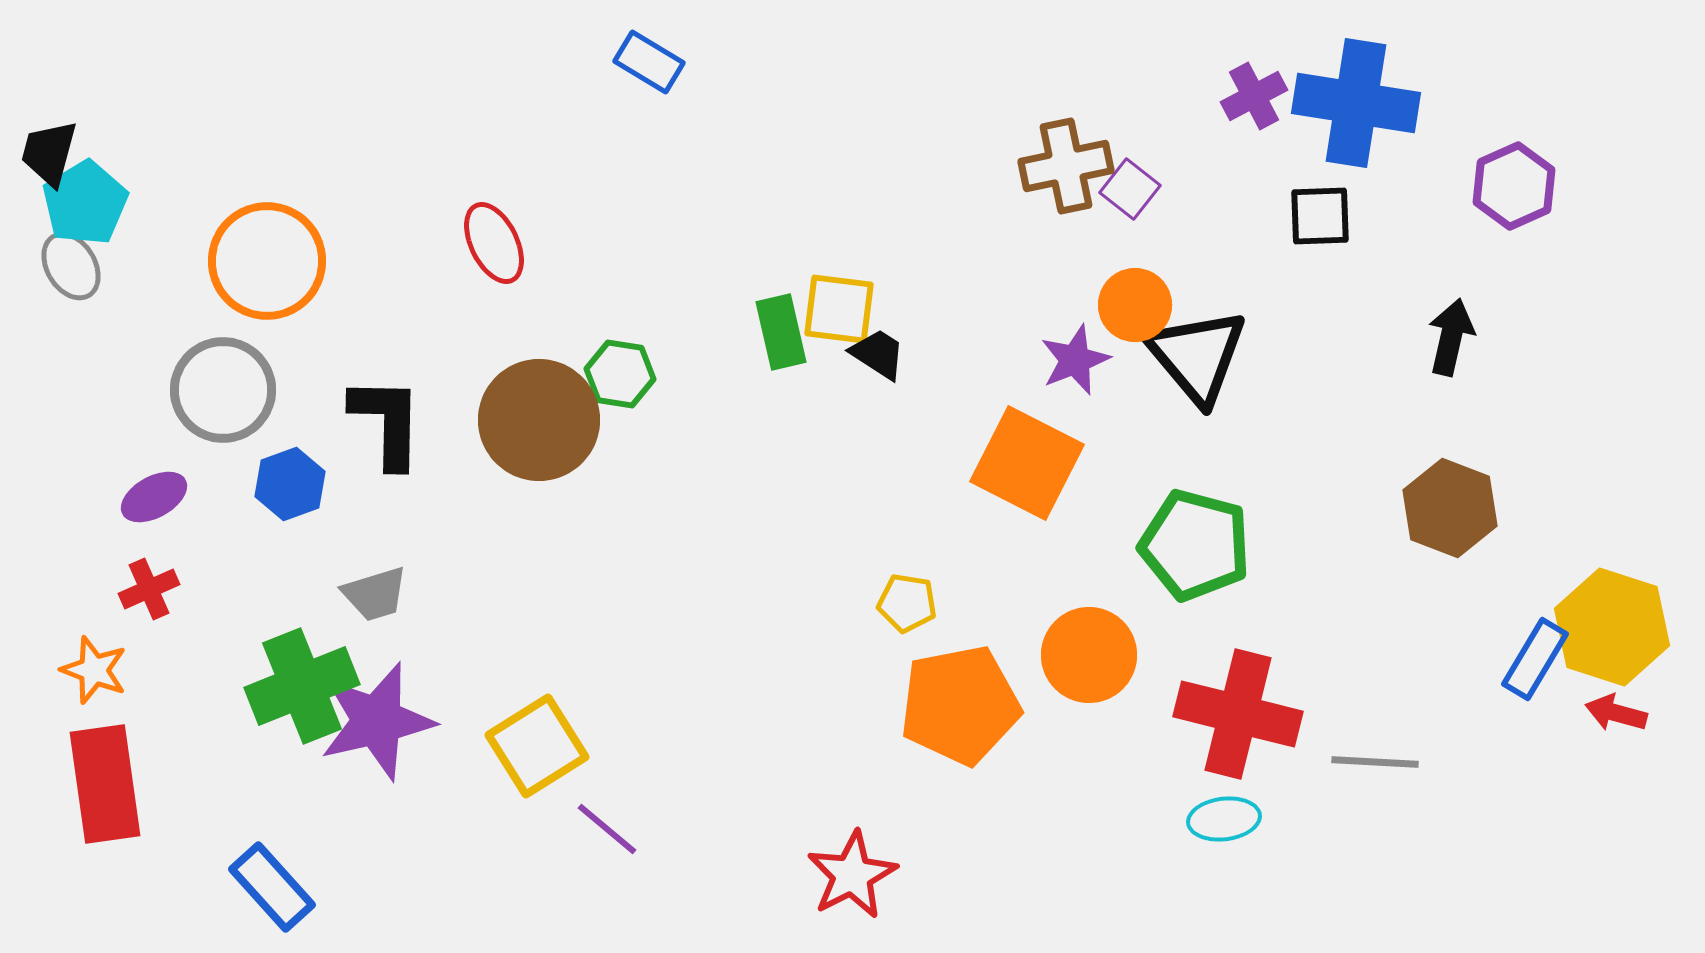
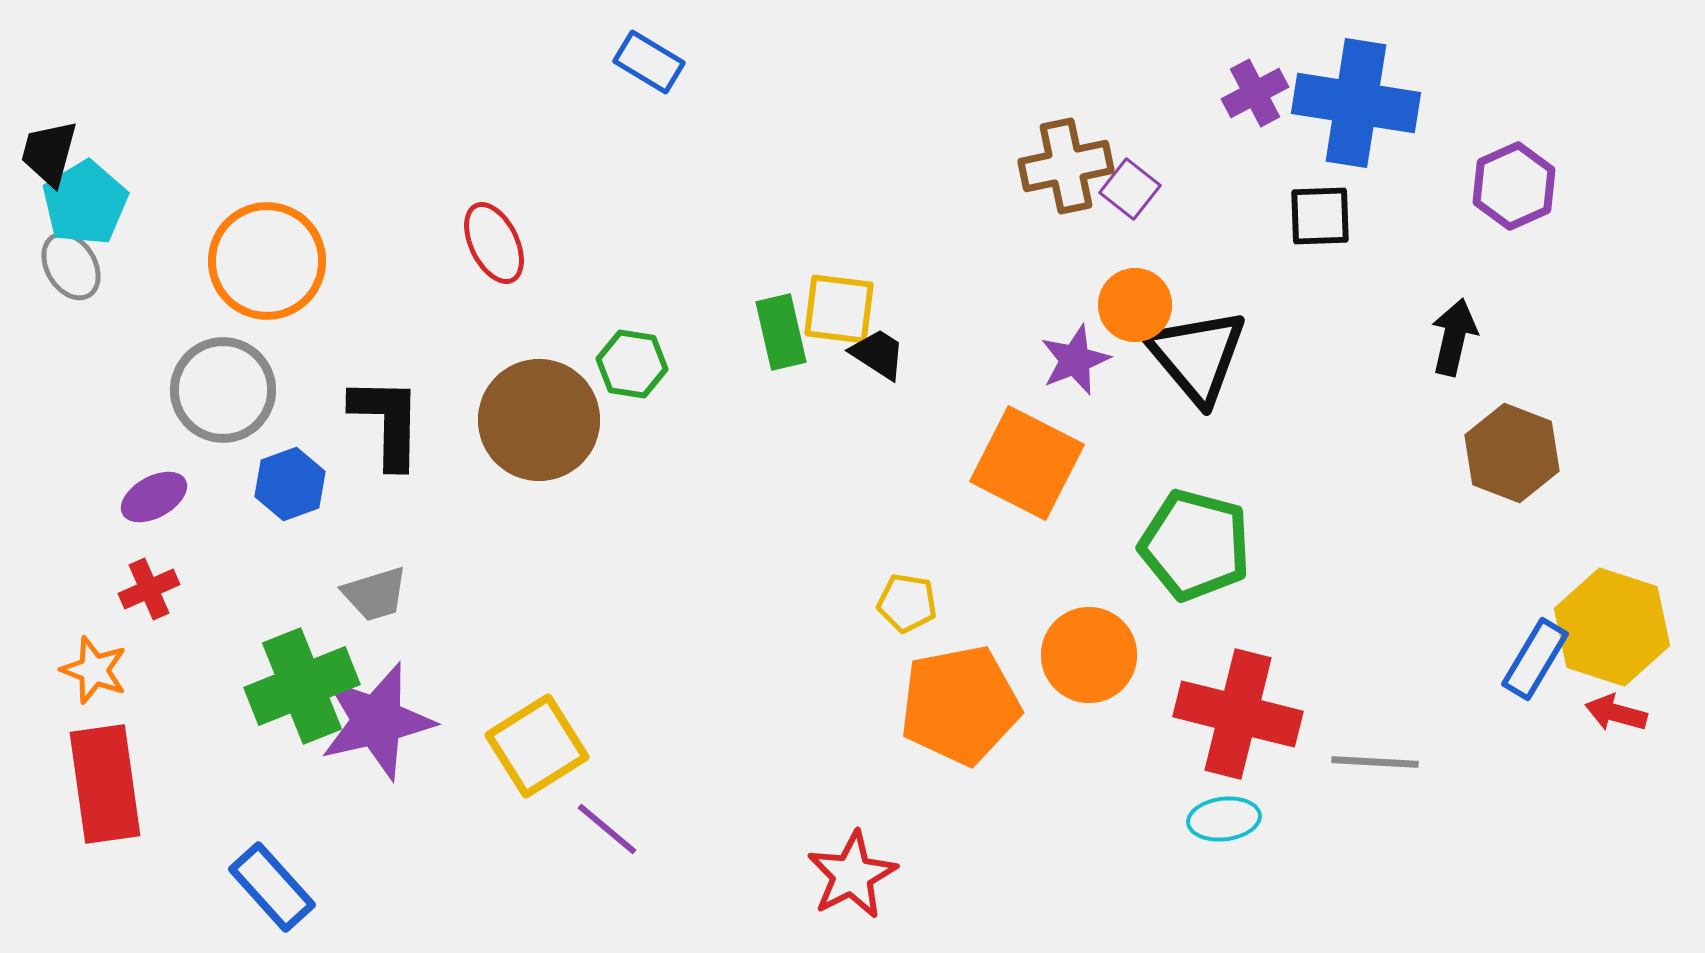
purple cross at (1254, 96): moved 1 px right, 3 px up
black arrow at (1451, 337): moved 3 px right
green hexagon at (620, 374): moved 12 px right, 10 px up
brown hexagon at (1450, 508): moved 62 px right, 55 px up
